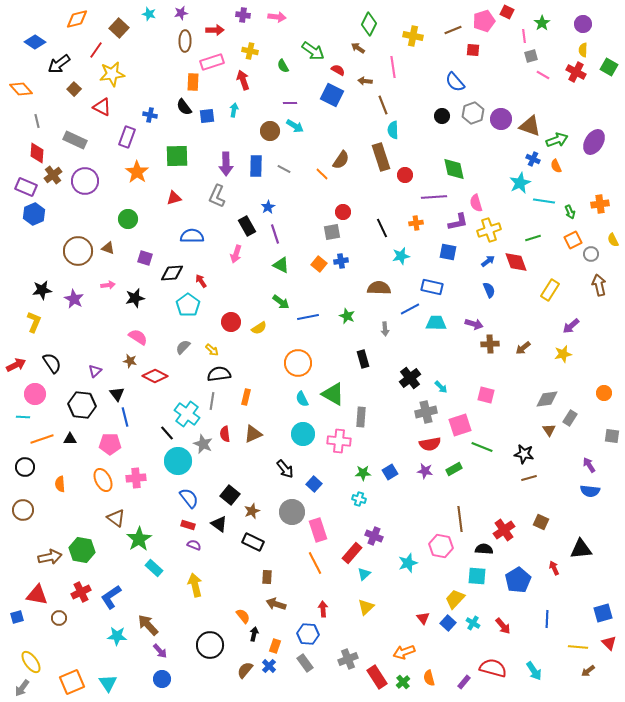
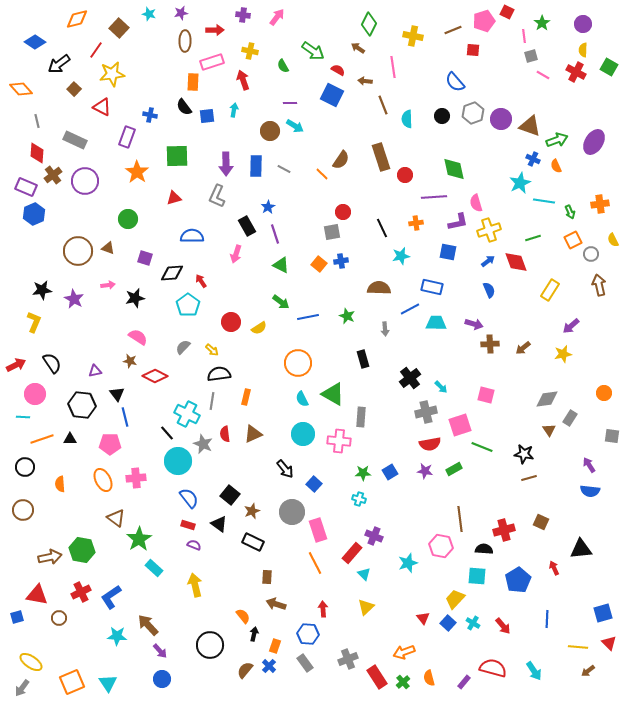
pink arrow at (277, 17): rotated 60 degrees counterclockwise
cyan semicircle at (393, 130): moved 14 px right, 11 px up
purple triangle at (95, 371): rotated 32 degrees clockwise
cyan cross at (187, 414): rotated 10 degrees counterclockwise
red cross at (504, 530): rotated 20 degrees clockwise
cyan triangle at (364, 574): rotated 32 degrees counterclockwise
yellow ellipse at (31, 662): rotated 20 degrees counterclockwise
